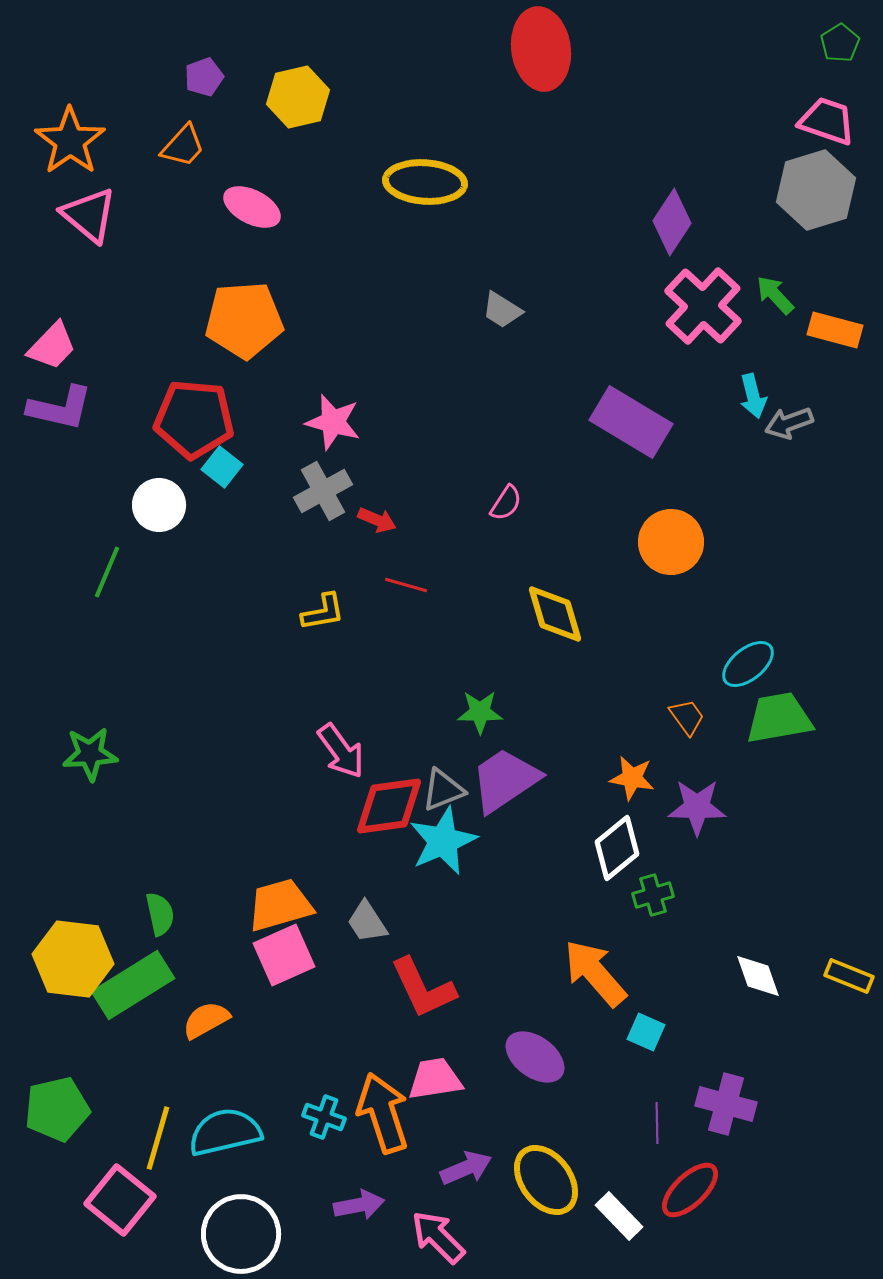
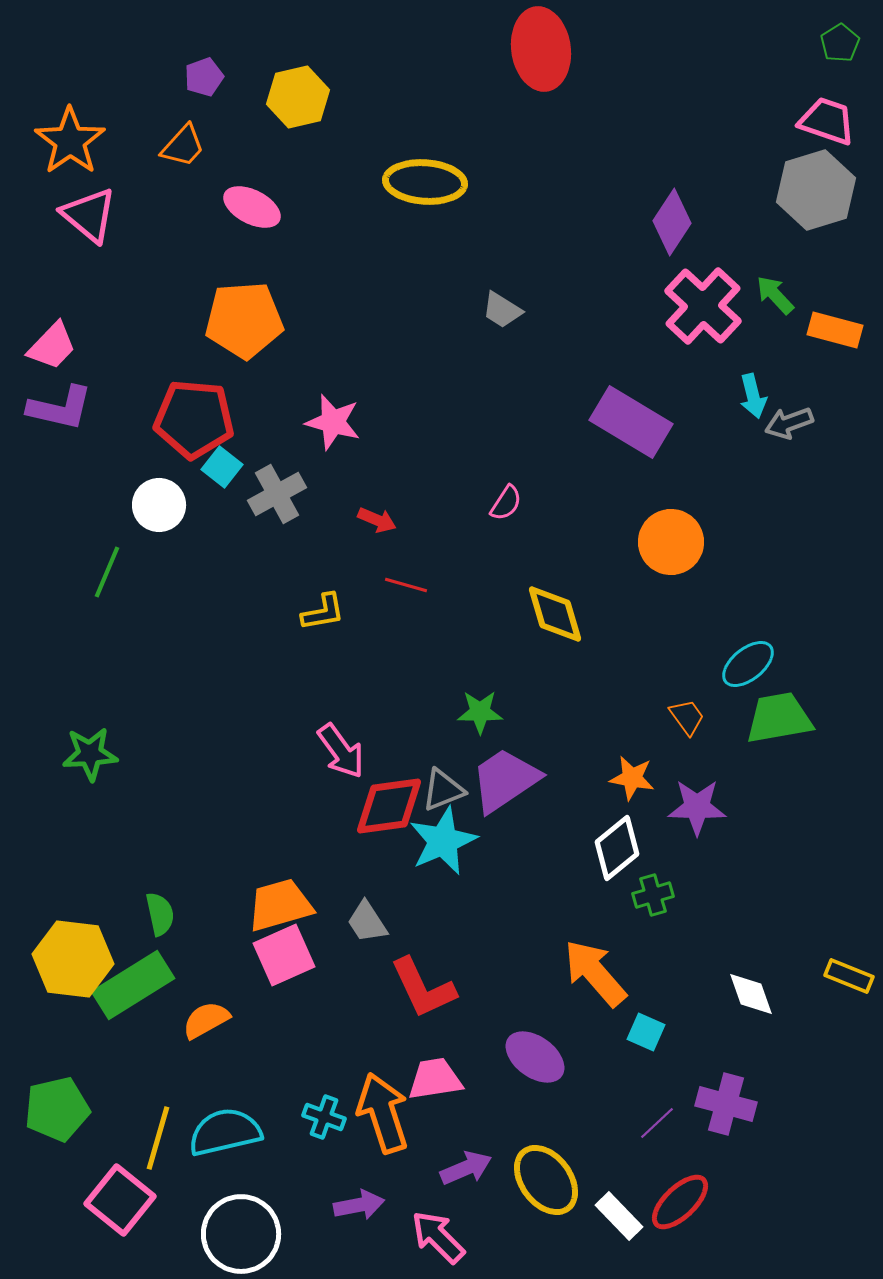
gray cross at (323, 491): moved 46 px left, 3 px down
white diamond at (758, 976): moved 7 px left, 18 px down
purple line at (657, 1123): rotated 48 degrees clockwise
red ellipse at (690, 1190): moved 10 px left, 12 px down
